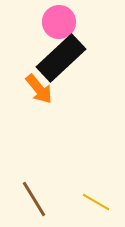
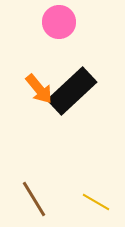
black rectangle: moved 11 px right, 33 px down
